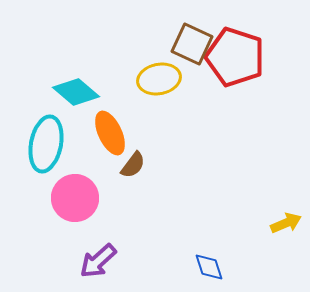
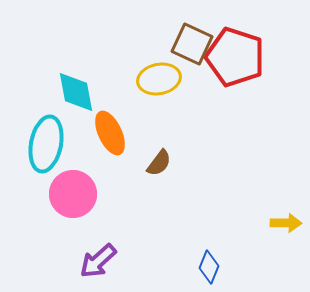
cyan diamond: rotated 39 degrees clockwise
brown semicircle: moved 26 px right, 2 px up
pink circle: moved 2 px left, 4 px up
yellow arrow: rotated 24 degrees clockwise
blue diamond: rotated 40 degrees clockwise
